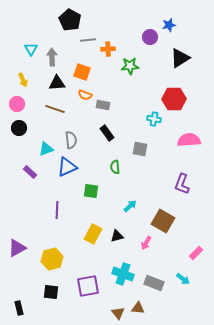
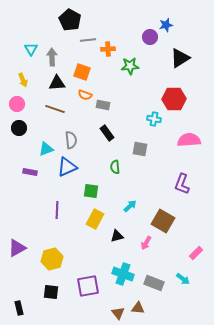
blue star at (169, 25): moved 3 px left
purple rectangle at (30, 172): rotated 32 degrees counterclockwise
yellow rectangle at (93, 234): moved 2 px right, 15 px up
